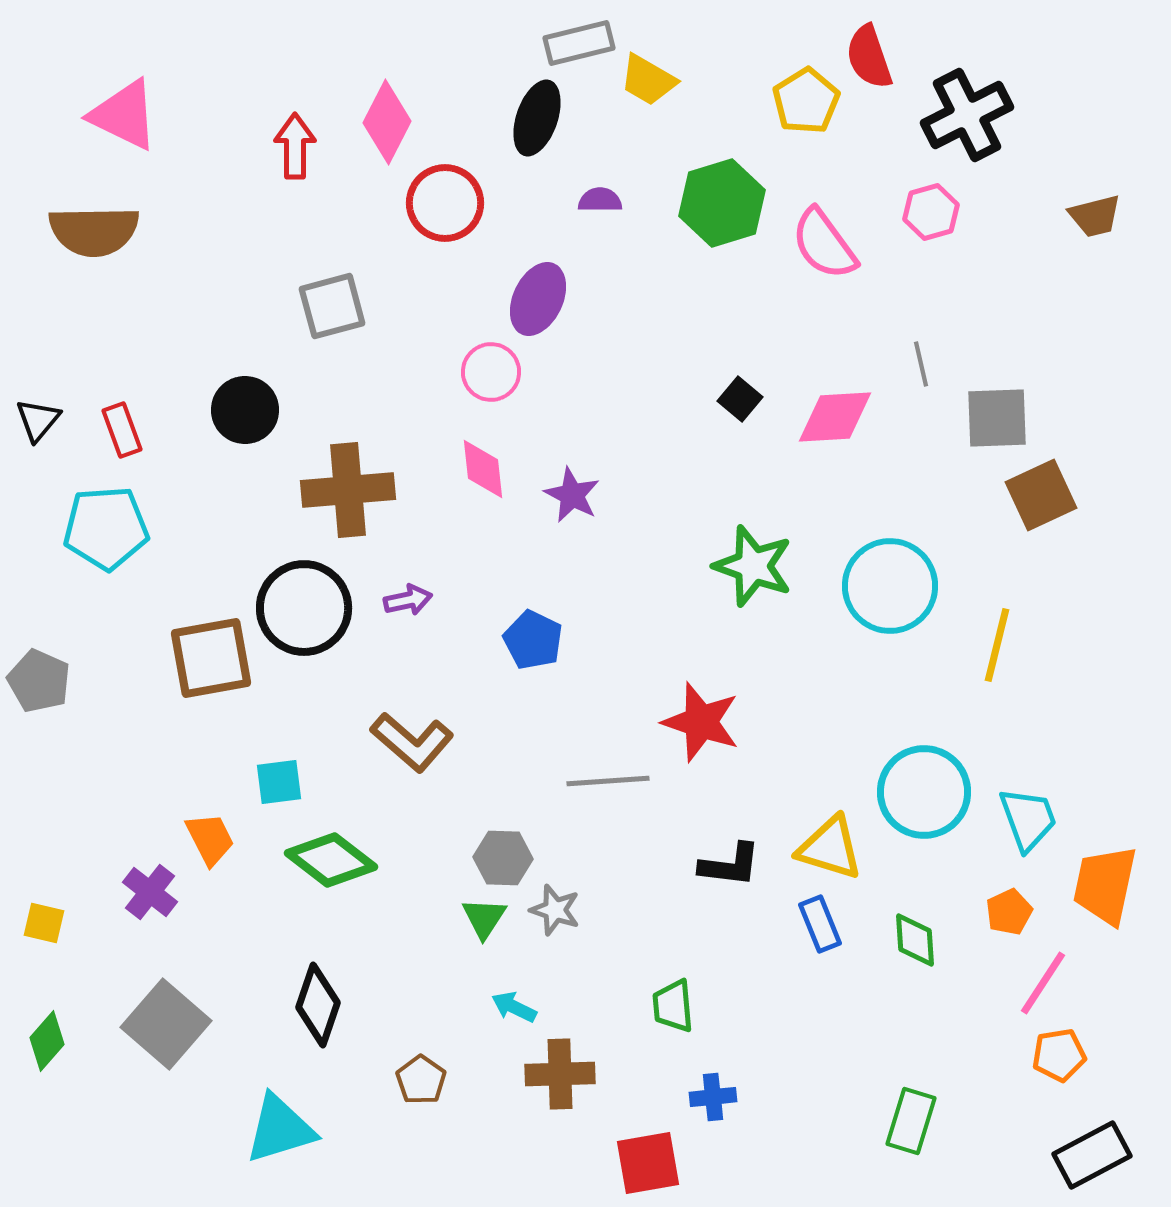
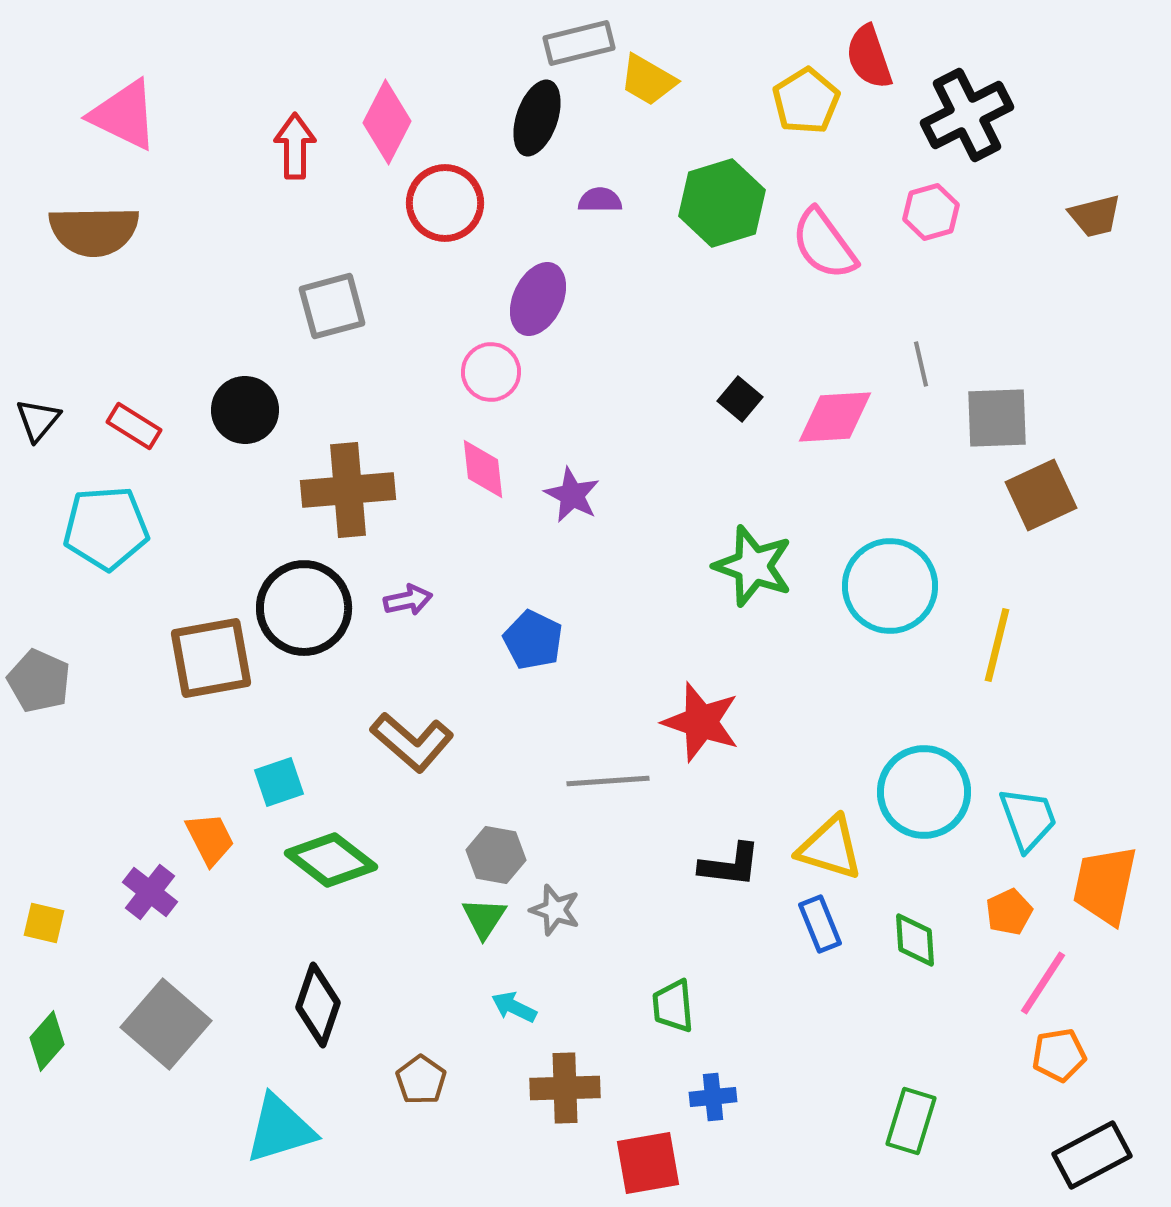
red rectangle at (122, 430): moved 12 px right, 4 px up; rotated 38 degrees counterclockwise
cyan square at (279, 782): rotated 12 degrees counterclockwise
gray hexagon at (503, 858): moved 7 px left, 3 px up; rotated 8 degrees clockwise
brown cross at (560, 1074): moved 5 px right, 14 px down
